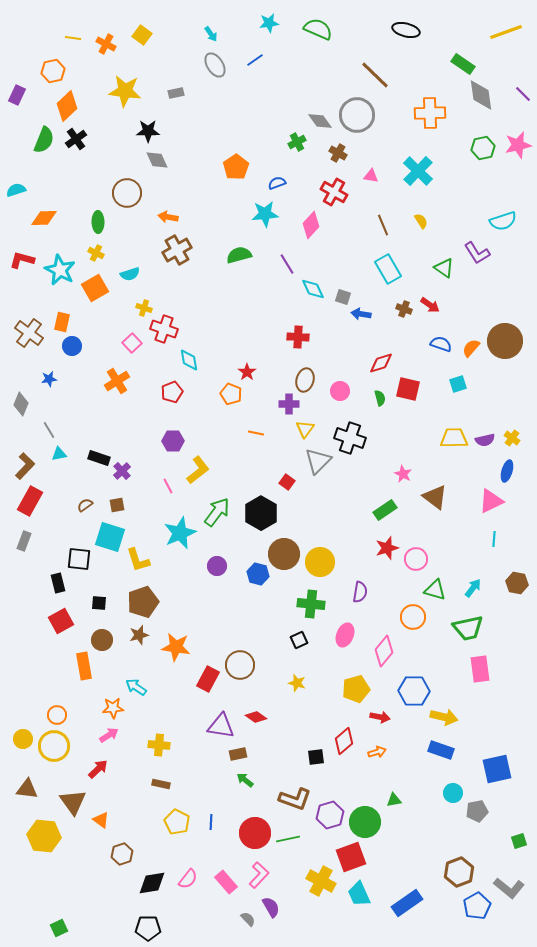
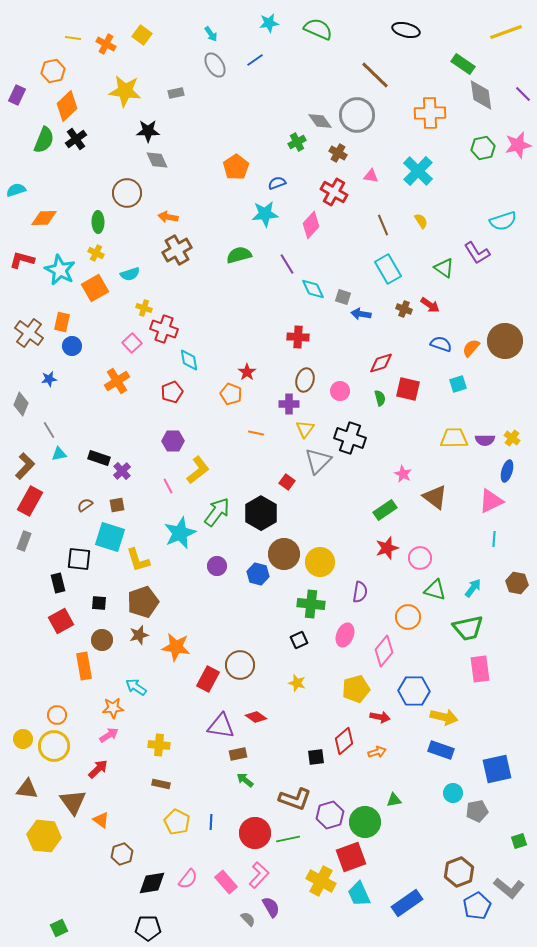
purple semicircle at (485, 440): rotated 12 degrees clockwise
pink circle at (416, 559): moved 4 px right, 1 px up
orange circle at (413, 617): moved 5 px left
